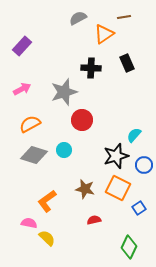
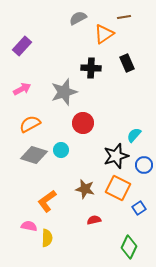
red circle: moved 1 px right, 3 px down
cyan circle: moved 3 px left
pink semicircle: moved 3 px down
yellow semicircle: rotated 48 degrees clockwise
